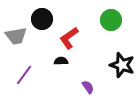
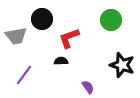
red L-shape: rotated 15 degrees clockwise
